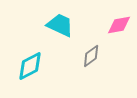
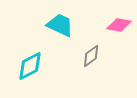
pink diamond: rotated 20 degrees clockwise
